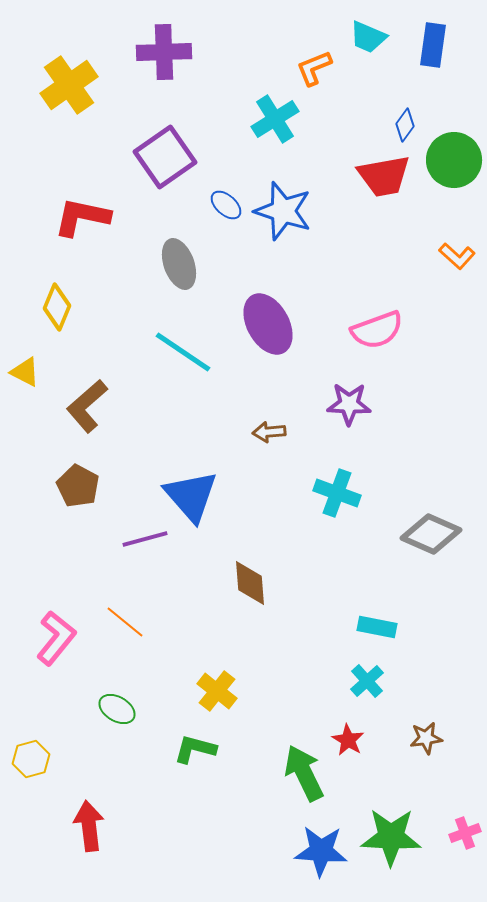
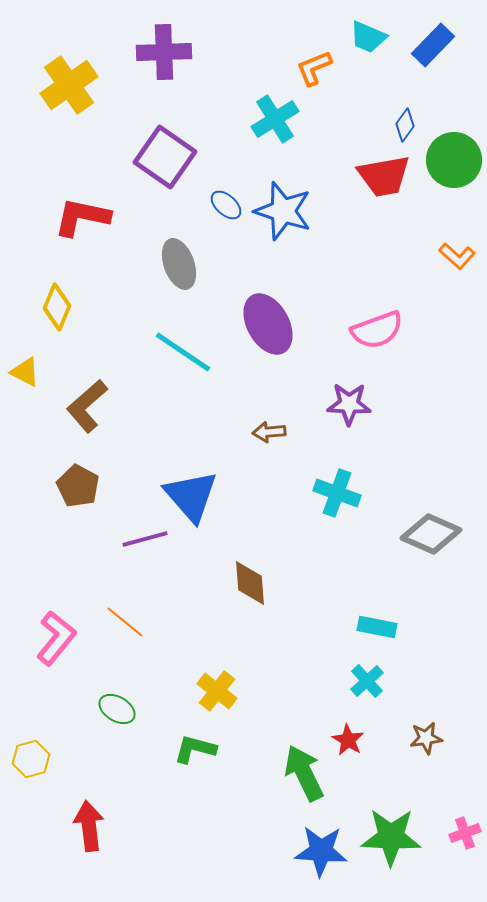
blue rectangle at (433, 45): rotated 36 degrees clockwise
purple square at (165, 157): rotated 20 degrees counterclockwise
